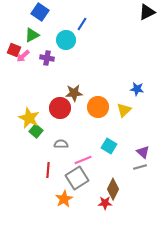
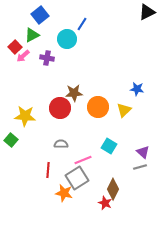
blue square: moved 3 px down; rotated 18 degrees clockwise
cyan circle: moved 1 px right, 1 px up
red square: moved 1 px right, 3 px up; rotated 24 degrees clockwise
yellow star: moved 4 px left, 2 px up; rotated 20 degrees counterclockwise
green square: moved 25 px left, 9 px down
orange star: moved 6 px up; rotated 30 degrees counterclockwise
red star: rotated 24 degrees clockwise
